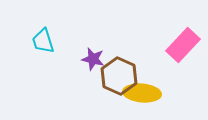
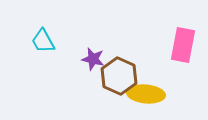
cyan trapezoid: rotated 12 degrees counterclockwise
pink rectangle: rotated 32 degrees counterclockwise
yellow ellipse: moved 4 px right, 1 px down
